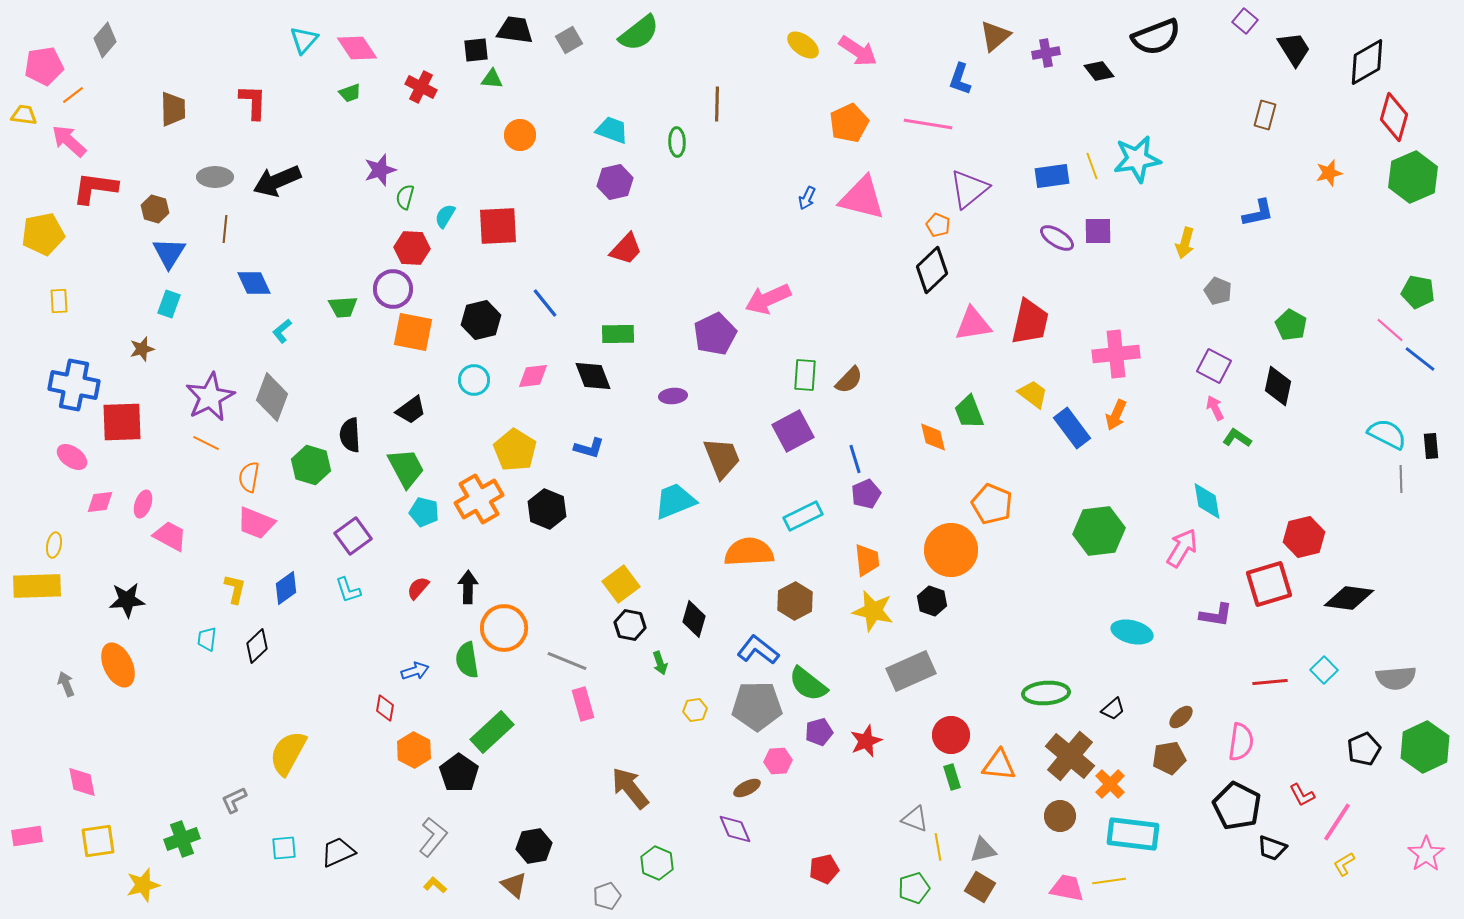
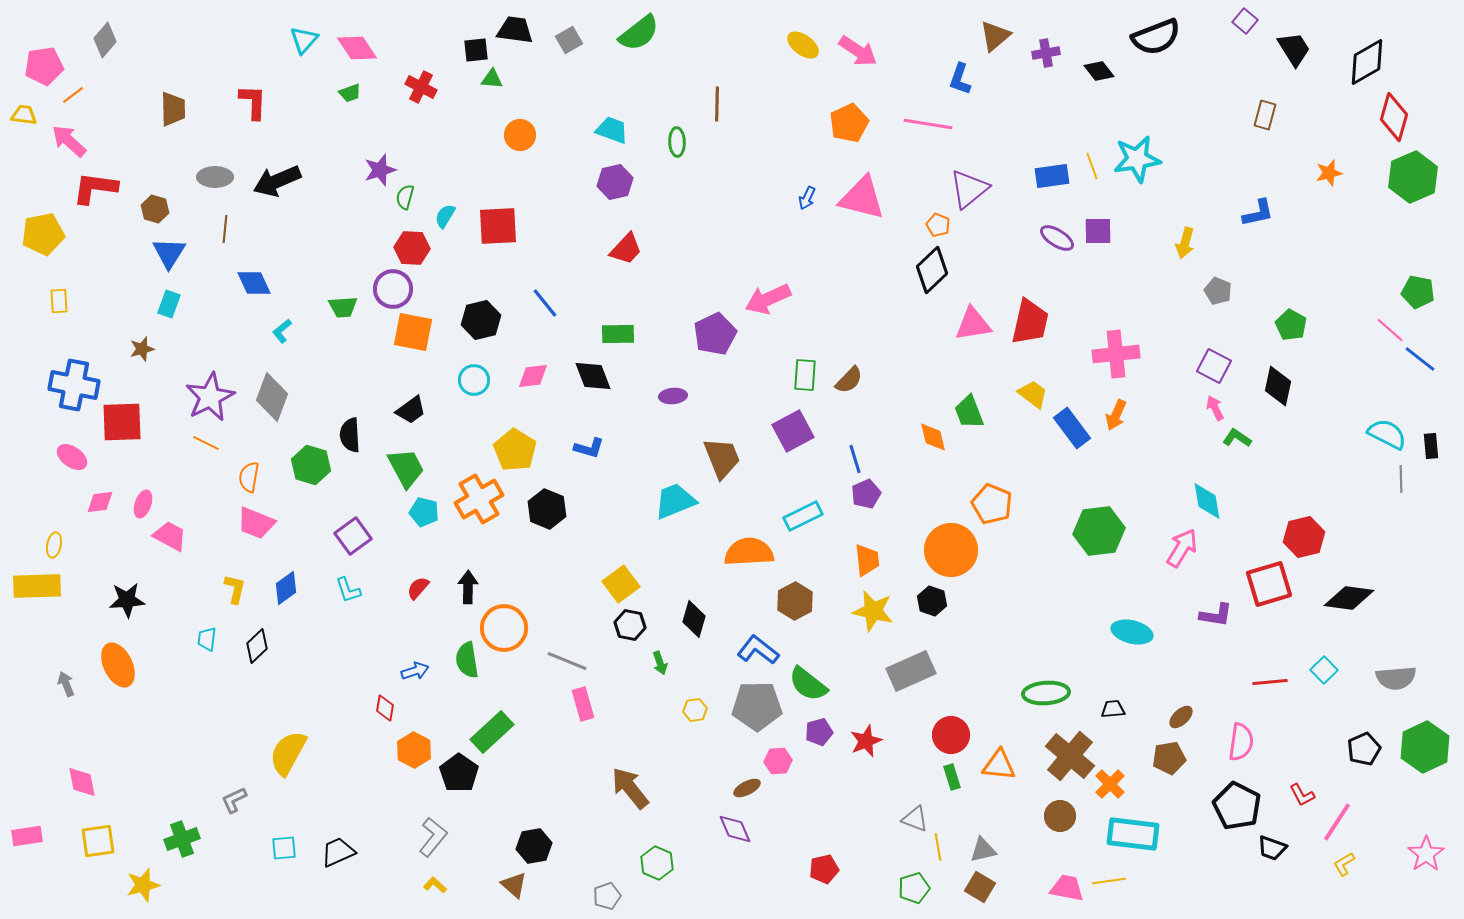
black trapezoid at (1113, 709): rotated 145 degrees counterclockwise
